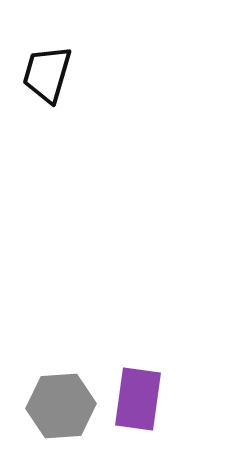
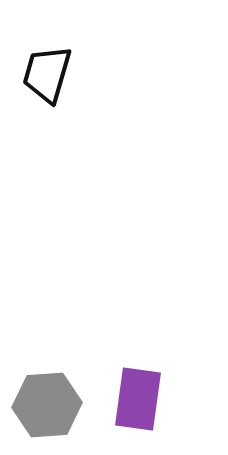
gray hexagon: moved 14 px left, 1 px up
